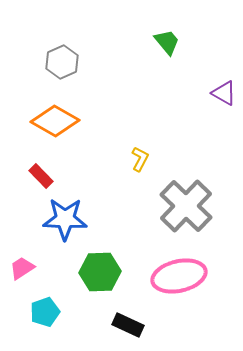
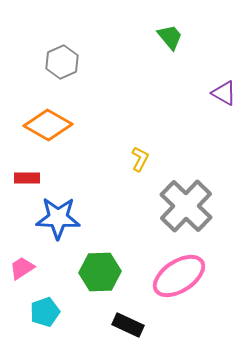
green trapezoid: moved 3 px right, 5 px up
orange diamond: moved 7 px left, 4 px down
red rectangle: moved 14 px left, 2 px down; rotated 45 degrees counterclockwise
blue star: moved 7 px left, 1 px up
pink ellipse: rotated 20 degrees counterclockwise
